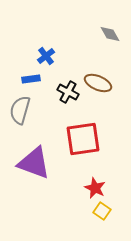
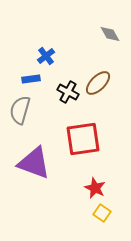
brown ellipse: rotated 68 degrees counterclockwise
yellow square: moved 2 px down
